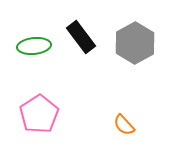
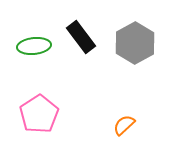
orange semicircle: rotated 90 degrees clockwise
